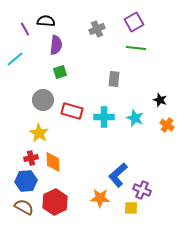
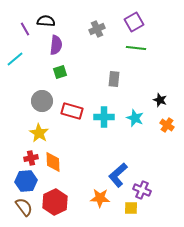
gray circle: moved 1 px left, 1 px down
brown semicircle: rotated 24 degrees clockwise
